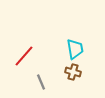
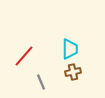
cyan trapezoid: moved 5 px left; rotated 10 degrees clockwise
brown cross: rotated 28 degrees counterclockwise
